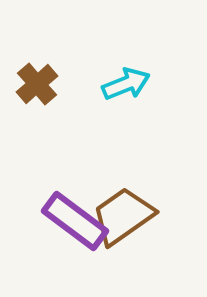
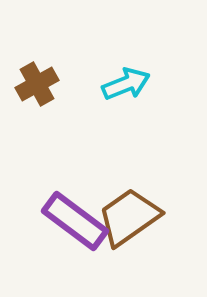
brown cross: rotated 12 degrees clockwise
brown trapezoid: moved 6 px right, 1 px down
